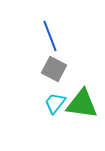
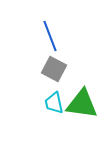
cyan trapezoid: moved 1 px left; rotated 50 degrees counterclockwise
